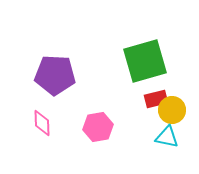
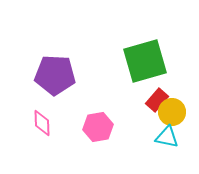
red rectangle: moved 1 px right, 1 px down; rotated 35 degrees counterclockwise
yellow circle: moved 2 px down
